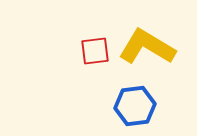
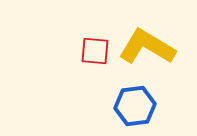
red square: rotated 12 degrees clockwise
